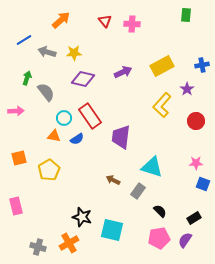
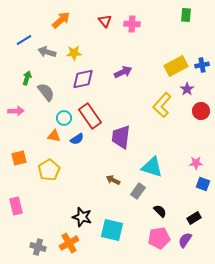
yellow rectangle: moved 14 px right
purple diamond: rotated 25 degrees counterclockwise
red circle: moved 5 px right, 10 px up
